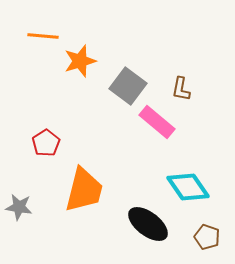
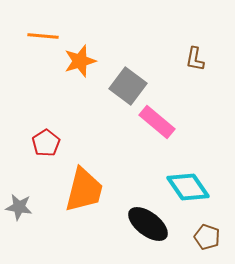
brown L-shape: moved 14 px right, 30 px up
